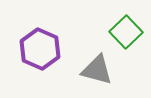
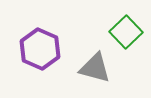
gray triangle: moved 2 px left, 2 px up
